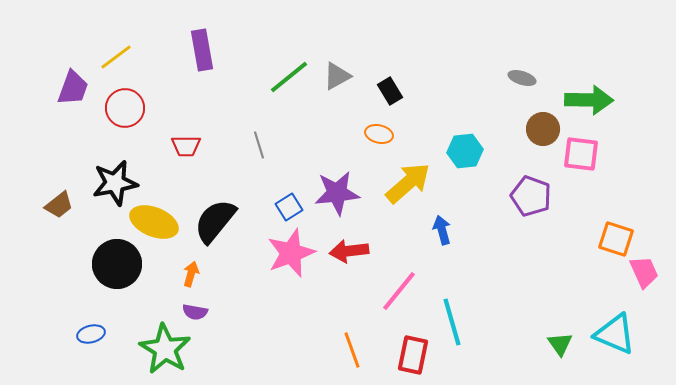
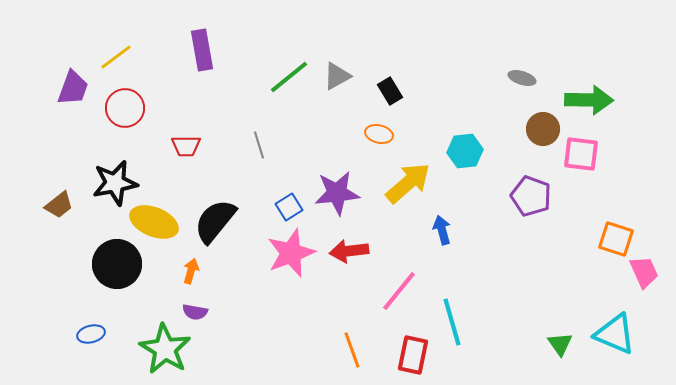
orange arrow: moved 3 px up
